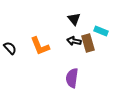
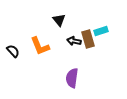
black triangle: moved 15 px left, 1 px down
cyan rectangle: rotated 40 degrees counterclockwise
brown rectangle: moved 4 px up
black semicircle: moved 3 px right, 3 px down
